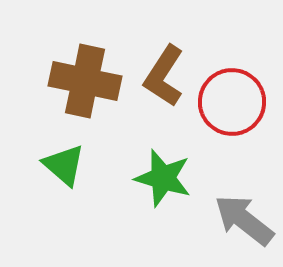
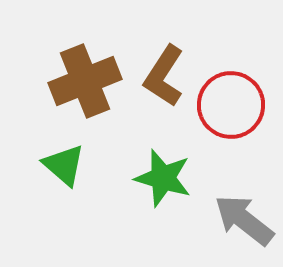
brown cross: rotated 34 degrees counterclockwise
red circle: moved 1 px left, 3 px down
